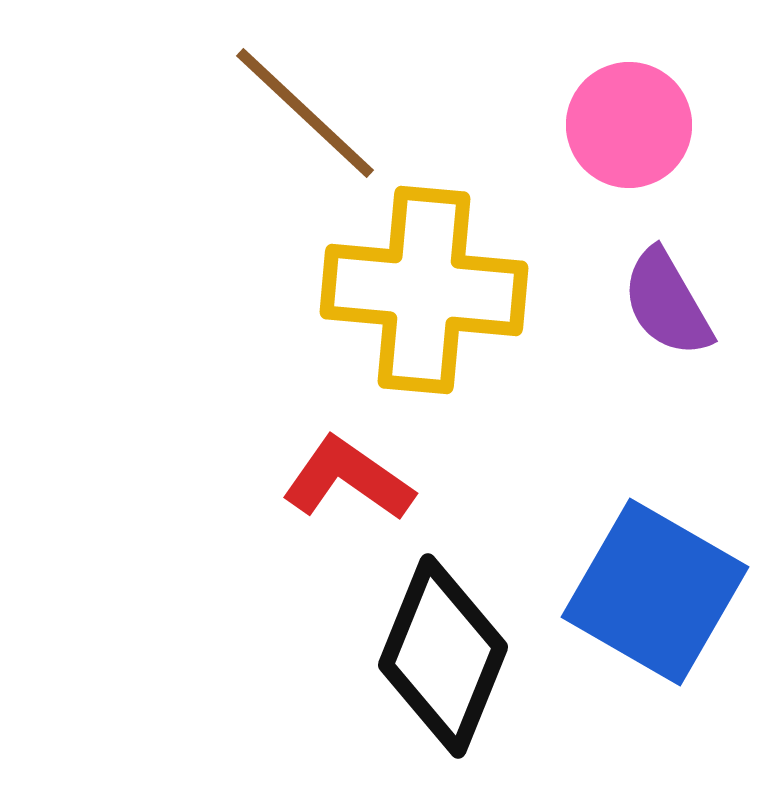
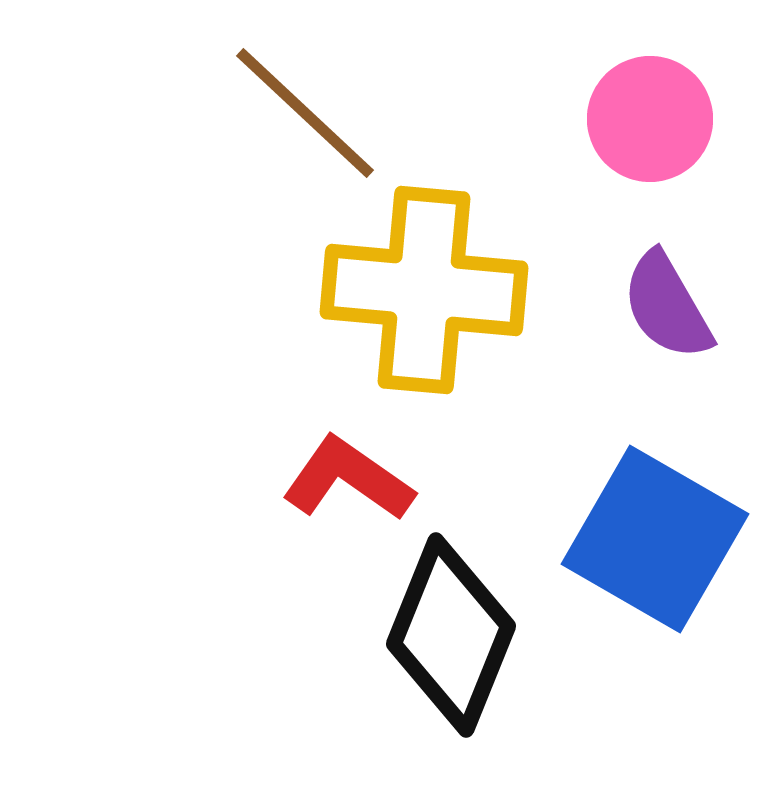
pink circle: moved 21 px right, 6 px up
purple semicircle: moved 3 px down
blue square: moved 53 px up
black diamond: moved 8 px right, 21 px up
